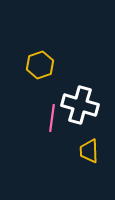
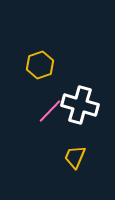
pink line: moved 2 px left, 7 px up; rotated 36 degrees clockwise
yellow trapezoid: moved 14 px left, 6 px down; rotated 25 degrees clockwise
